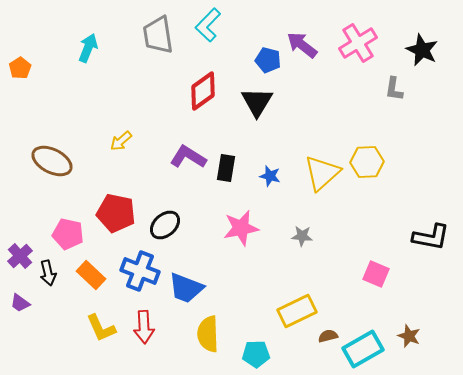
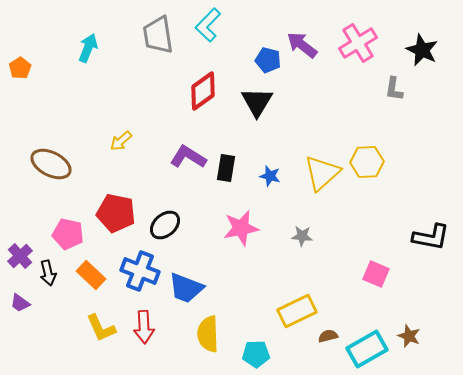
brown ellipse: moved 1 px left, 3 px down
cyan rectangle: moved 4 px right
